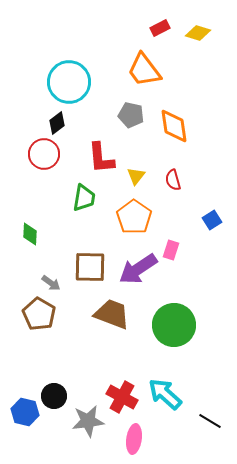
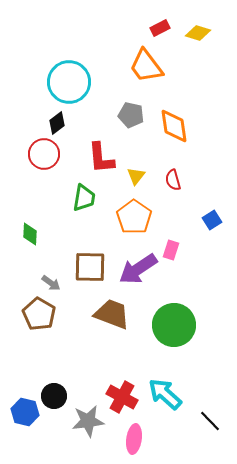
orange trapezoid: moved 2 px right, 4 px up
black line: rotated 15 degrees clockwise
